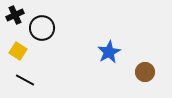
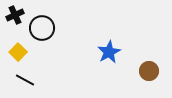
yellow square: moved 1 px down; rotated 12 degrees clockwise
brown circle: moved 4 px right, 1 px up
